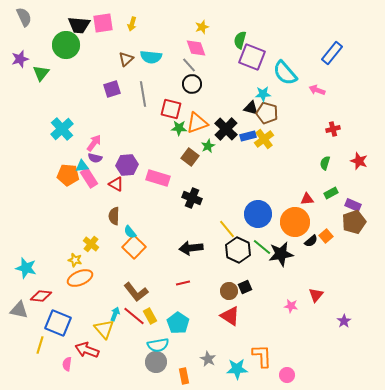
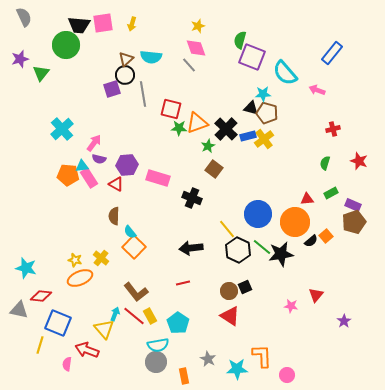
yellow star at (202, 27): moved 4 px left, 1 px up
black circle at (192, 84): moved 67 px left, 9 px up
brown square at (190, 157): moved 24 px right, 12 px down
purple semicircle at (95, 158): moved 4 px right, 1 px down
yellow cross at (91, 244): moved 10 px right, 14 px down
